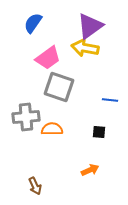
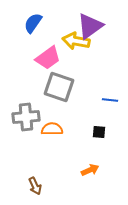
yellow arrow: moved 9 px left, 7 px up
